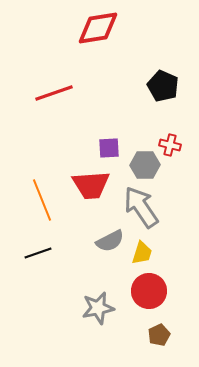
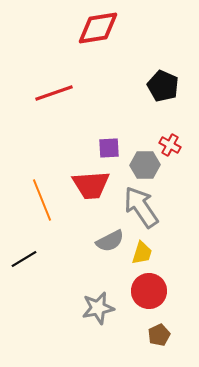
red cross: rotated 15 degrees clockwise
black line: moved 14 px left, 6 px down; rotated 12 degrees counterclockwise
